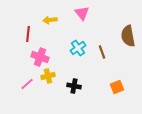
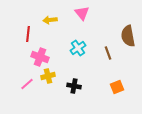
brown line: moved 6 px right, 1 px down
